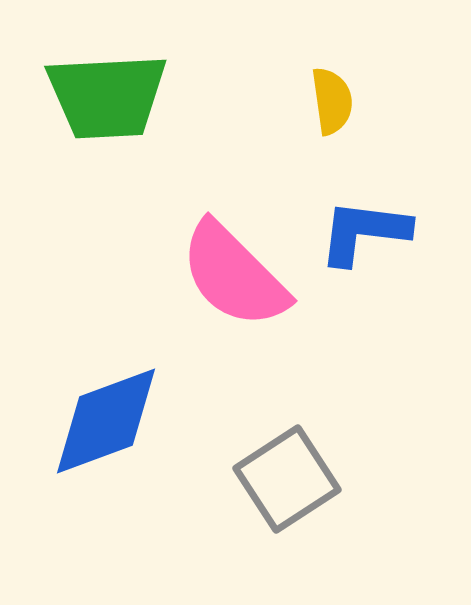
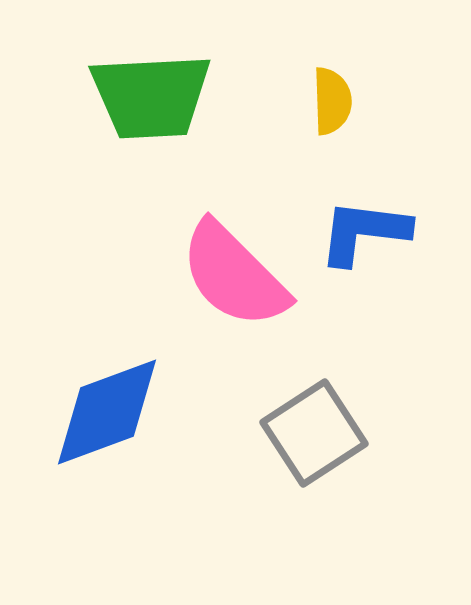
green trapezoid: moved 44 px right
yellow semicircle: rotated 6 degrees clockwise
blue diamond: moved 1 px right, 9 px up
gray square: moved 27 px right, 46 px up
